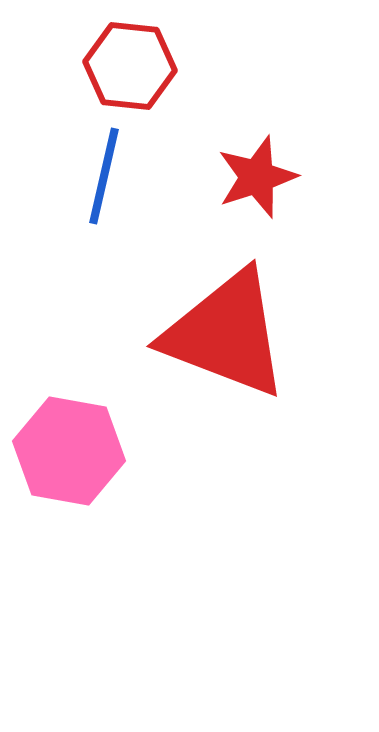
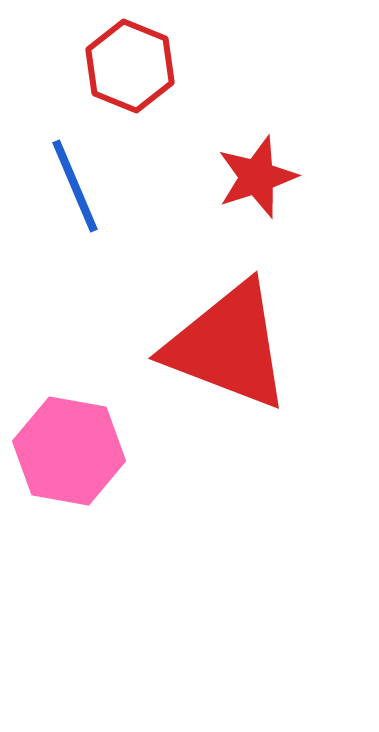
red hexagon: rotated 16 degrees clockwise
blue line: moved 29 px left, 10 px down; rotated 36 degrees counterclockwise
red triangle: moved 2 px right, 12 px down
